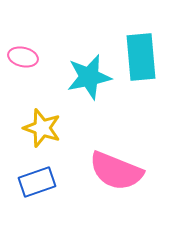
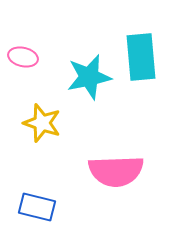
yellow star: moved 5 px up
pink semicircle: rotated 24 degrees counterclockwise
blue rectangle: moved 25 px down; rotated 33 degrees clockwise
